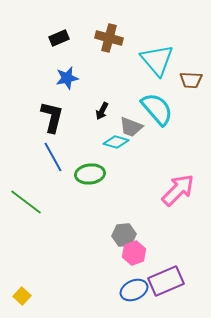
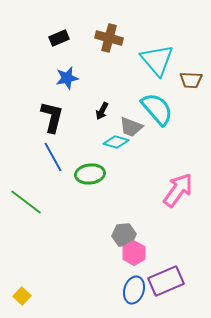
pink arrow: rotated 9 degrees counterclockwise
pink hexagon: rotated 10 degrees counterclockwise
blue ellipse: rotated 48 degrees counterclockwise
